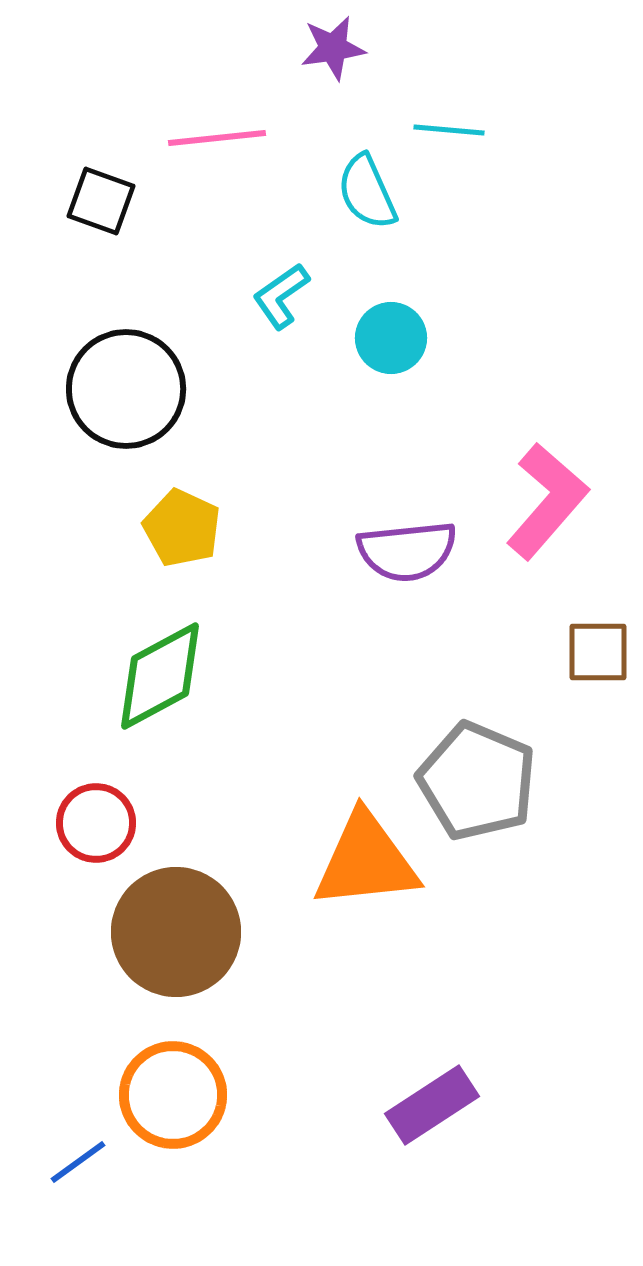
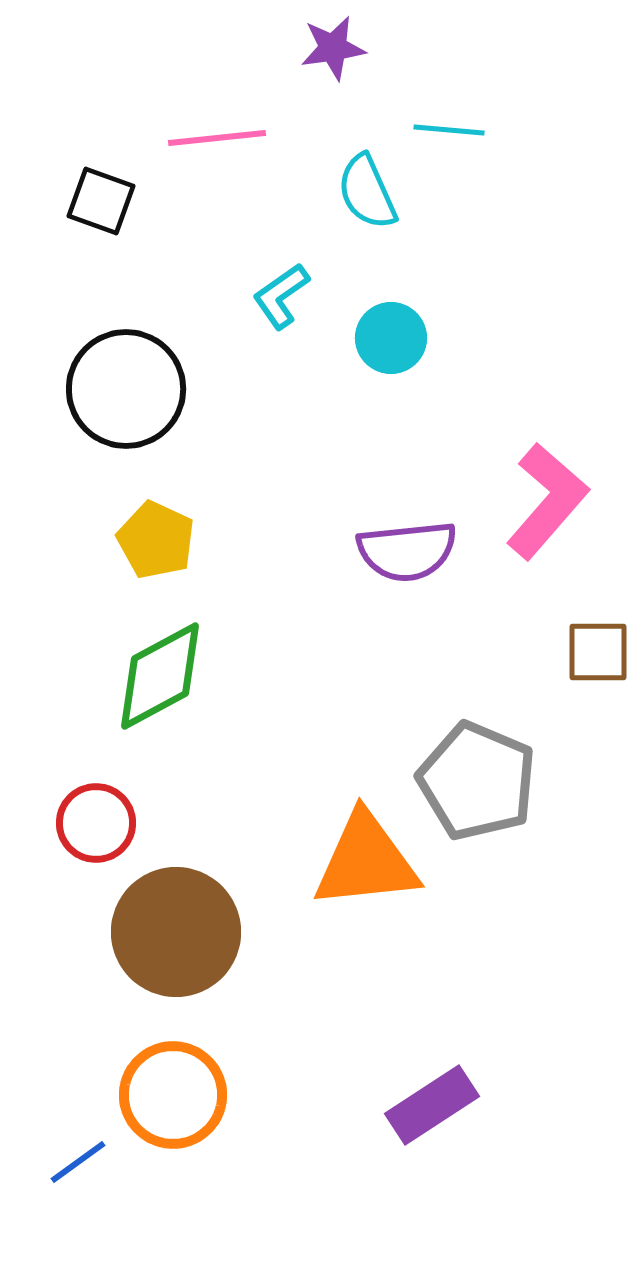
yellow pentagon: moved 26 px left, 12 px down
